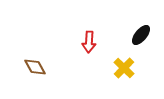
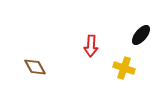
red arrow: moved 2 px right, 4 px down
yellow cross: rotated 25 degrees counterclockwise
